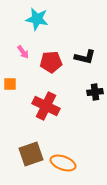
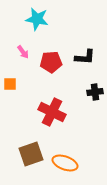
black L-shape: rotated 10 degrees counterclockwise
red cross: moved 6 px right, 6 px down
orange ellipse: moved 2 px right
